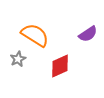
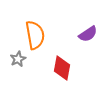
orange semicircle: rotated 48 degrees clockwise
red diamond: moved 2 px right, 2 px down; rotated 55 degrees counterclockwise
